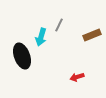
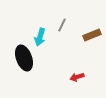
gray line: moved 3 px right
cyan arrow: moved 1 px left
black ellipse: moved 2 px right, 2 px down
